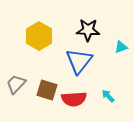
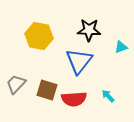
black star: moved 1 px right
yellow hexagon: rotated 20 degrees counterclockwise
